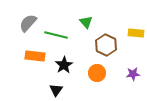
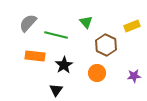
yellow rectangle: moved 4 px left, 7 px up; rotated 28 degrees counterclockwise
purple star: moved 1 px right, 2 px down
